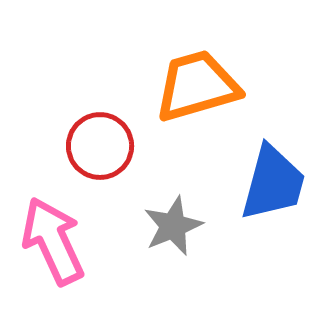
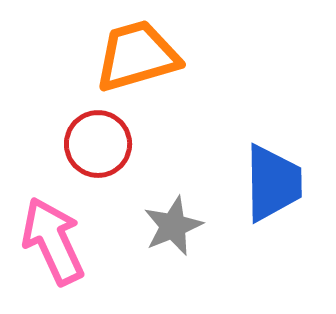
orange trapezoid: moved 60 px left, 30 px up
red circle: moved 2 px left, 2 px up
blue trapezoid: rotated 16 degrees counterclockwise
